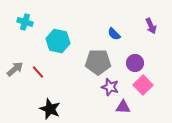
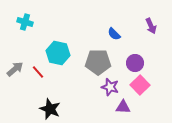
cyan hexagon: moved 12 px down
pink square: moved 3 px left
